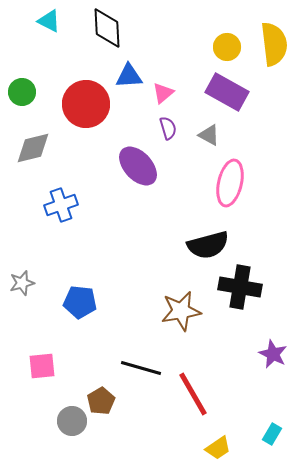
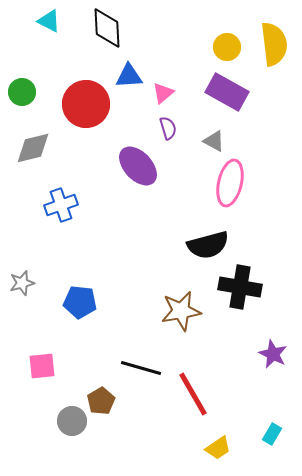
gray triangle: moved 5 px right, 6 px down
